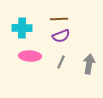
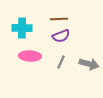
gray arrow: rotated 96 degrees clockwise
